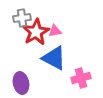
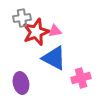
red star: rotated 8 degrees clockwise
